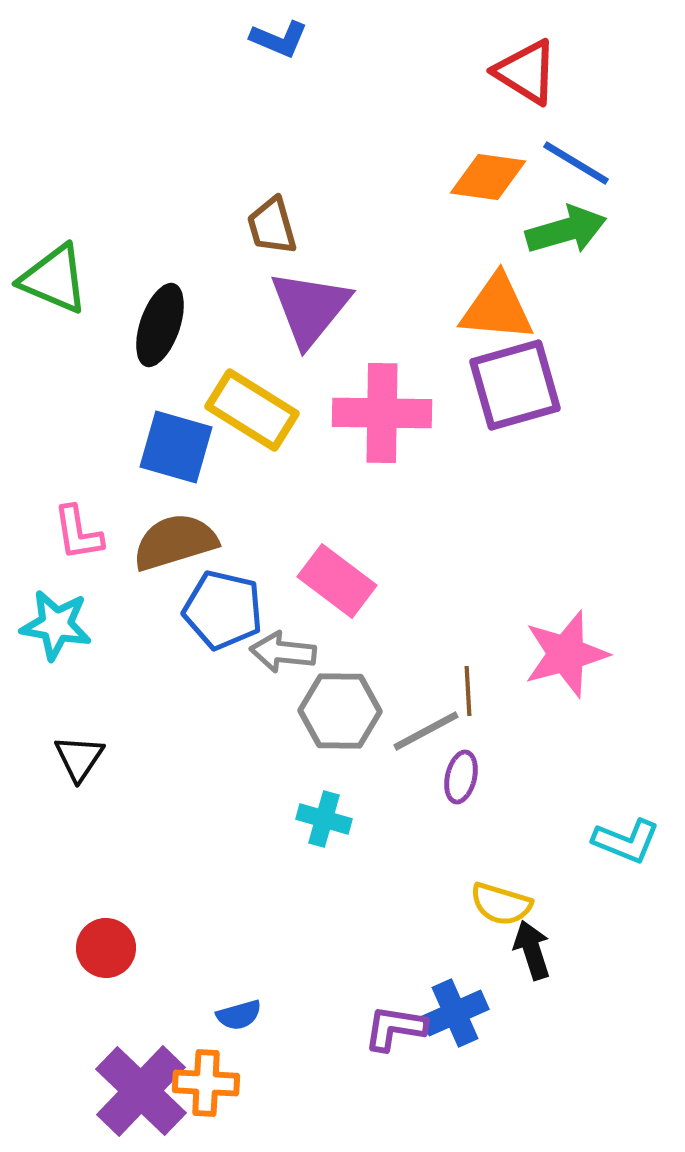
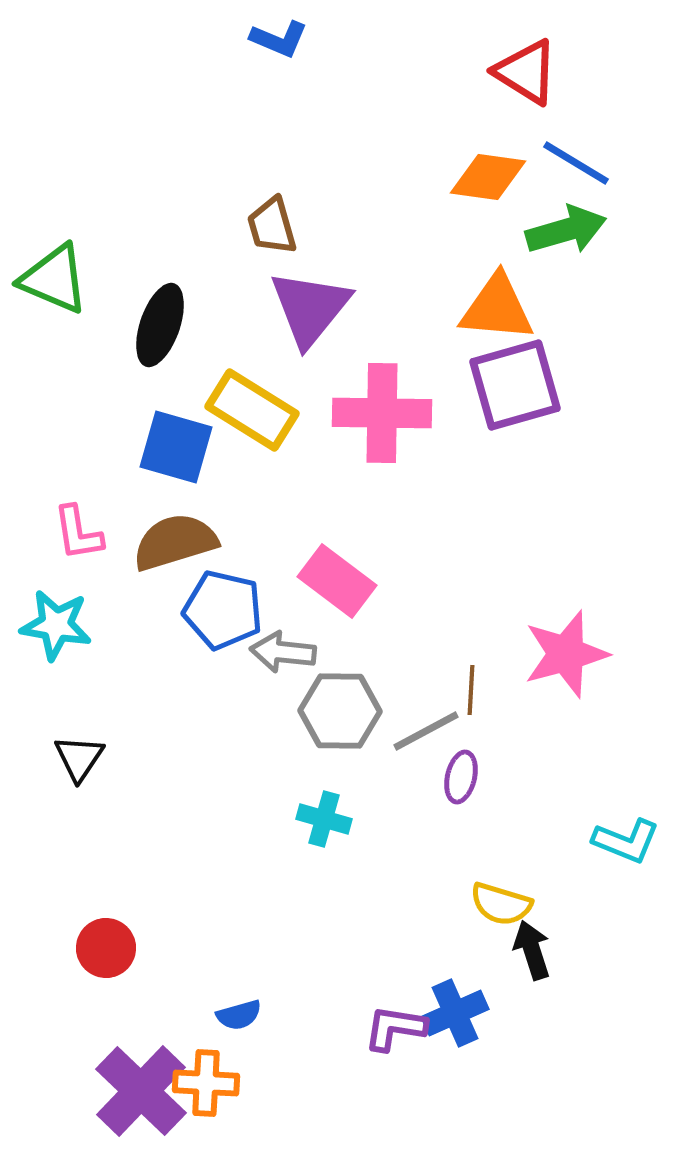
brown line: moved 3 px right, 1 px up; rotated 6 degrees clockwise
